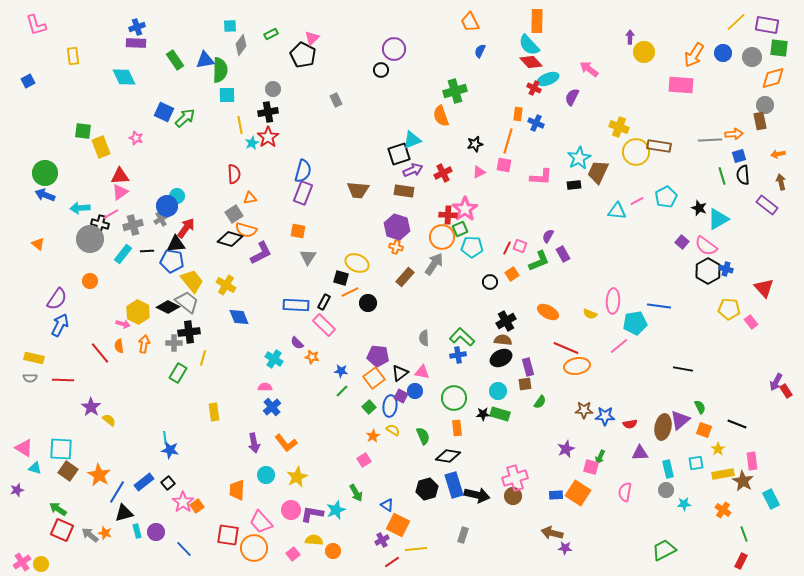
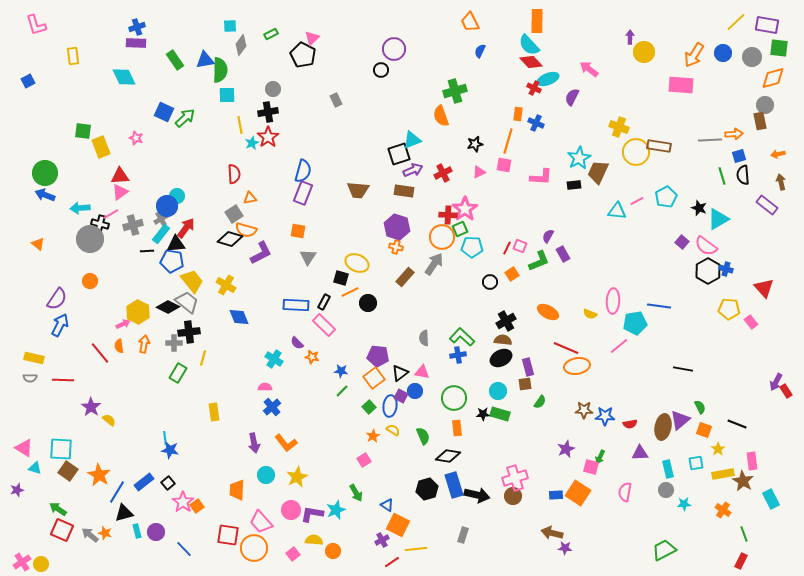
cyan rectangle at (123, 254): moved 38 px right, 20 px up
pink arrow at (123, 324): rotated 40 degrees counterclockwise
